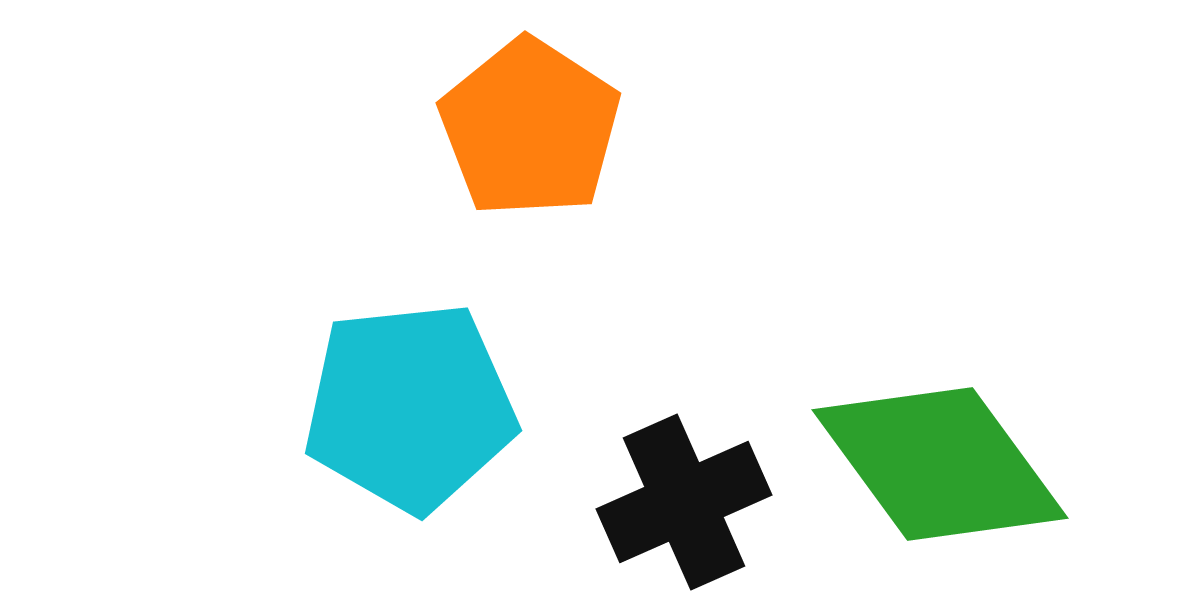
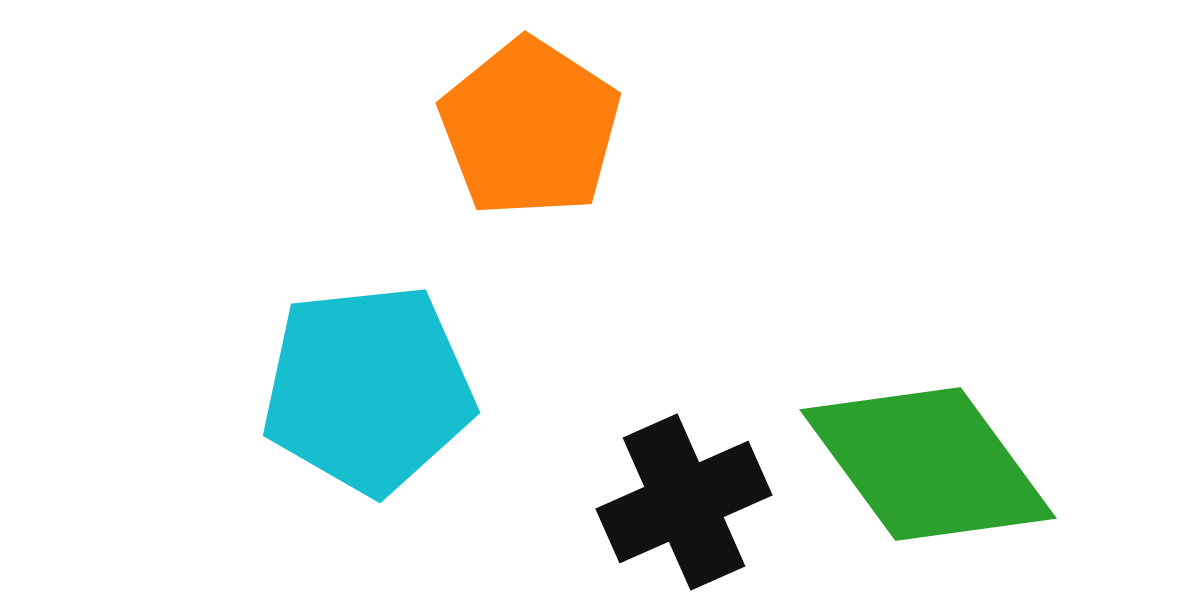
cyan pentagon: moved 42 px left, 18 px up
green diamond: moved 12 px left
